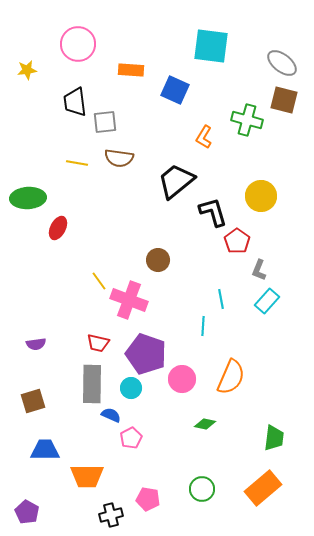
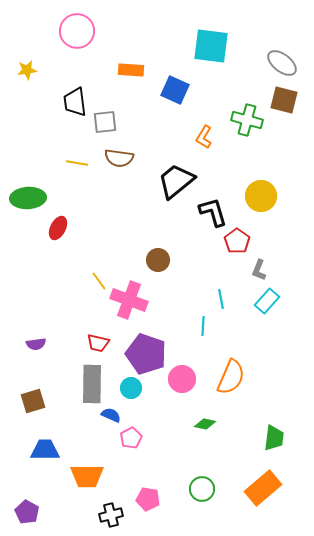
pink circle at (78, 44): moved 1 px left, 13 px up
